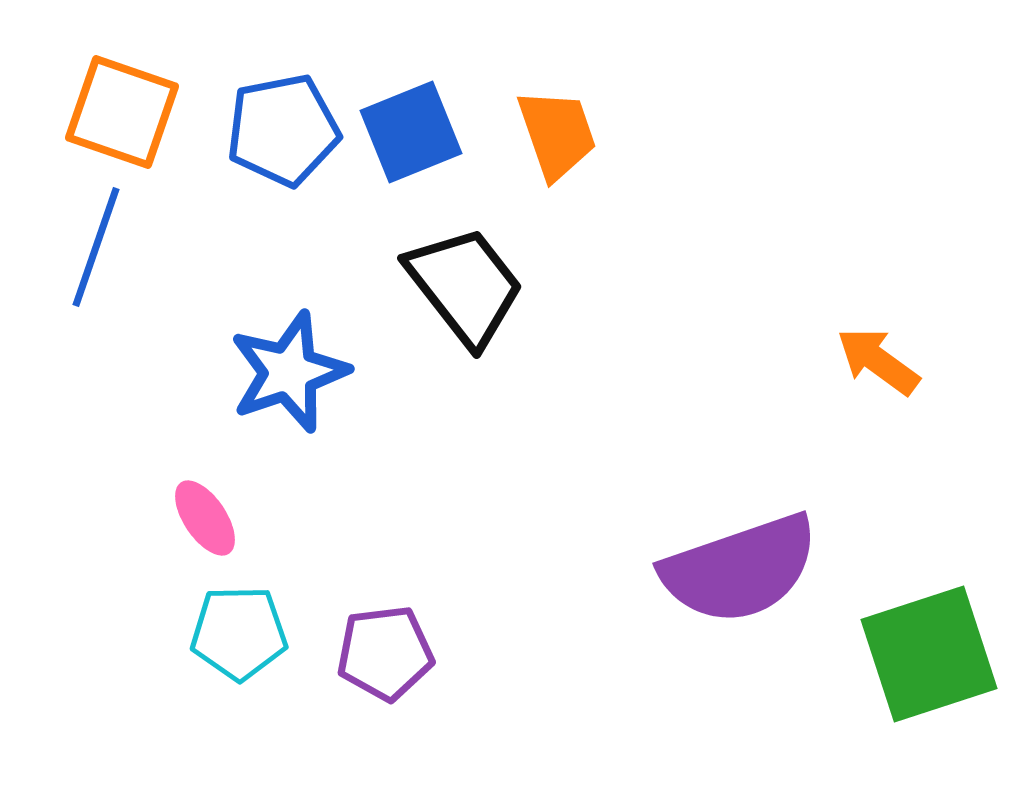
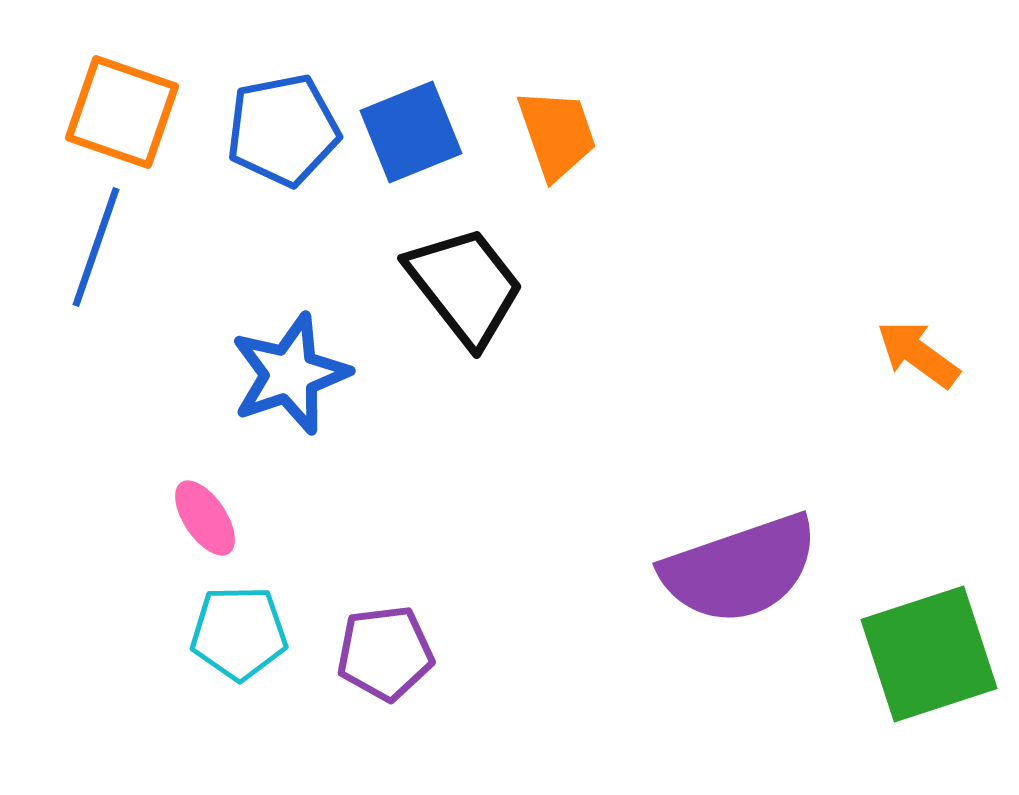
orange arrow: moved 40 px right, 7 px up
blue star: moved 1 px right, 2 px down
